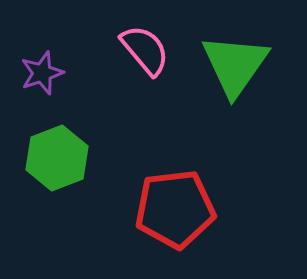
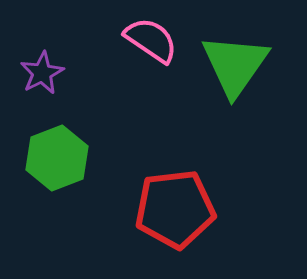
pink semicircle: moved 6 px right, 10 px up; rotated 16 degrees counterclockwise
purple star: rotated 9 degrees counterclockwise
